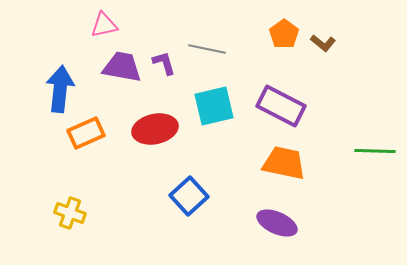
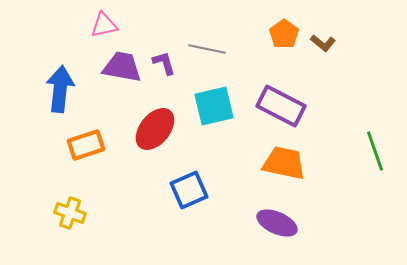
red ellipse: rotated 39 degrees counterclockwise
orange rectangle: moved 12 px down; rotated 6 degrees clockwise
green line: rotated 69 degrees clockwise
blue square: moved 6 px up; rotated 18 degrees clockwise
